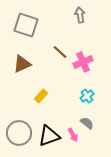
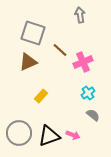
gray square: moved 7 px right, 8 px down
brown line: moved 2 px up
brown triangle: moved 6 px right, 2 px up
cyan cross: moved 1 px right, 3 px up
gray semicircle: moved 6 px right, 8 px up
pink arrow: rotated 40 degrees counterclockwise
